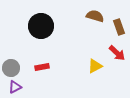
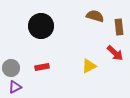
brown rectangle: rotated 14 degrees clockwise
red arrow: moved 2 px left
yellow triangle: moved 6 px left
